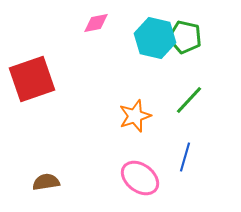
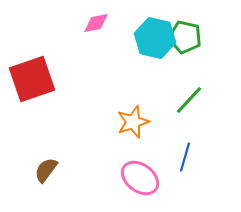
orange star: moved 2 px left, 6 px down
brown semicircle: moved 12 px up; rotated 44 degrees counterclockwise
